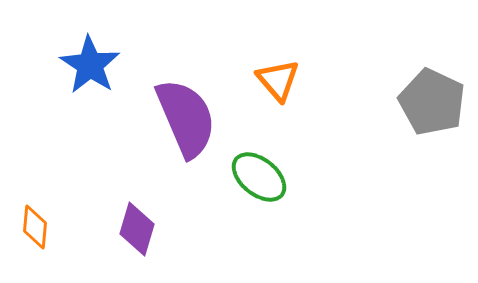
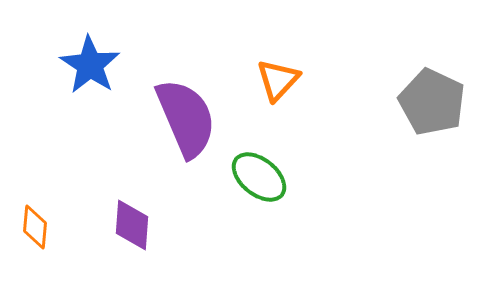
orange triangle: rotated 24 degrees clockwise
purple diamond: moved 5 px left, 4 px up; rotated 12 degrees counterclockwise
